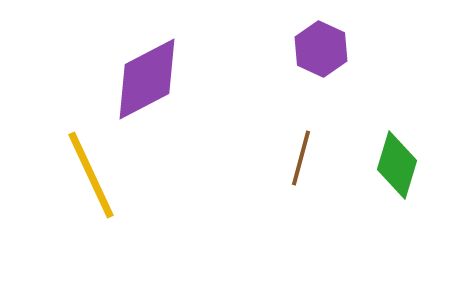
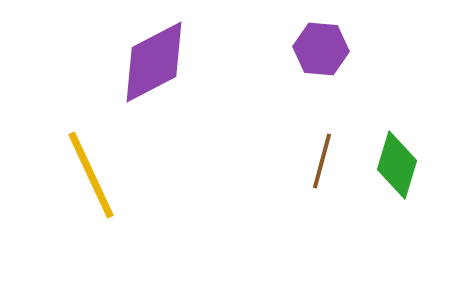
purple hexagon: rotated 20 degrees counterclockwise
purple diamond: moved 7 px right, 17 px up
brown line: moved 21 px right, 3 px down
